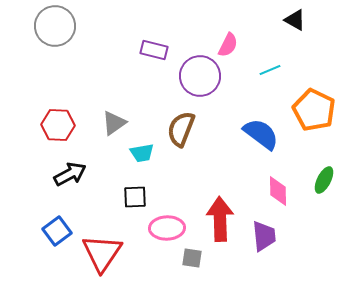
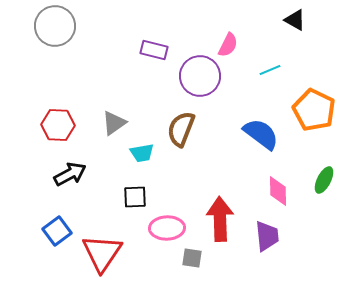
purple trapezoid: moved 3 px right
